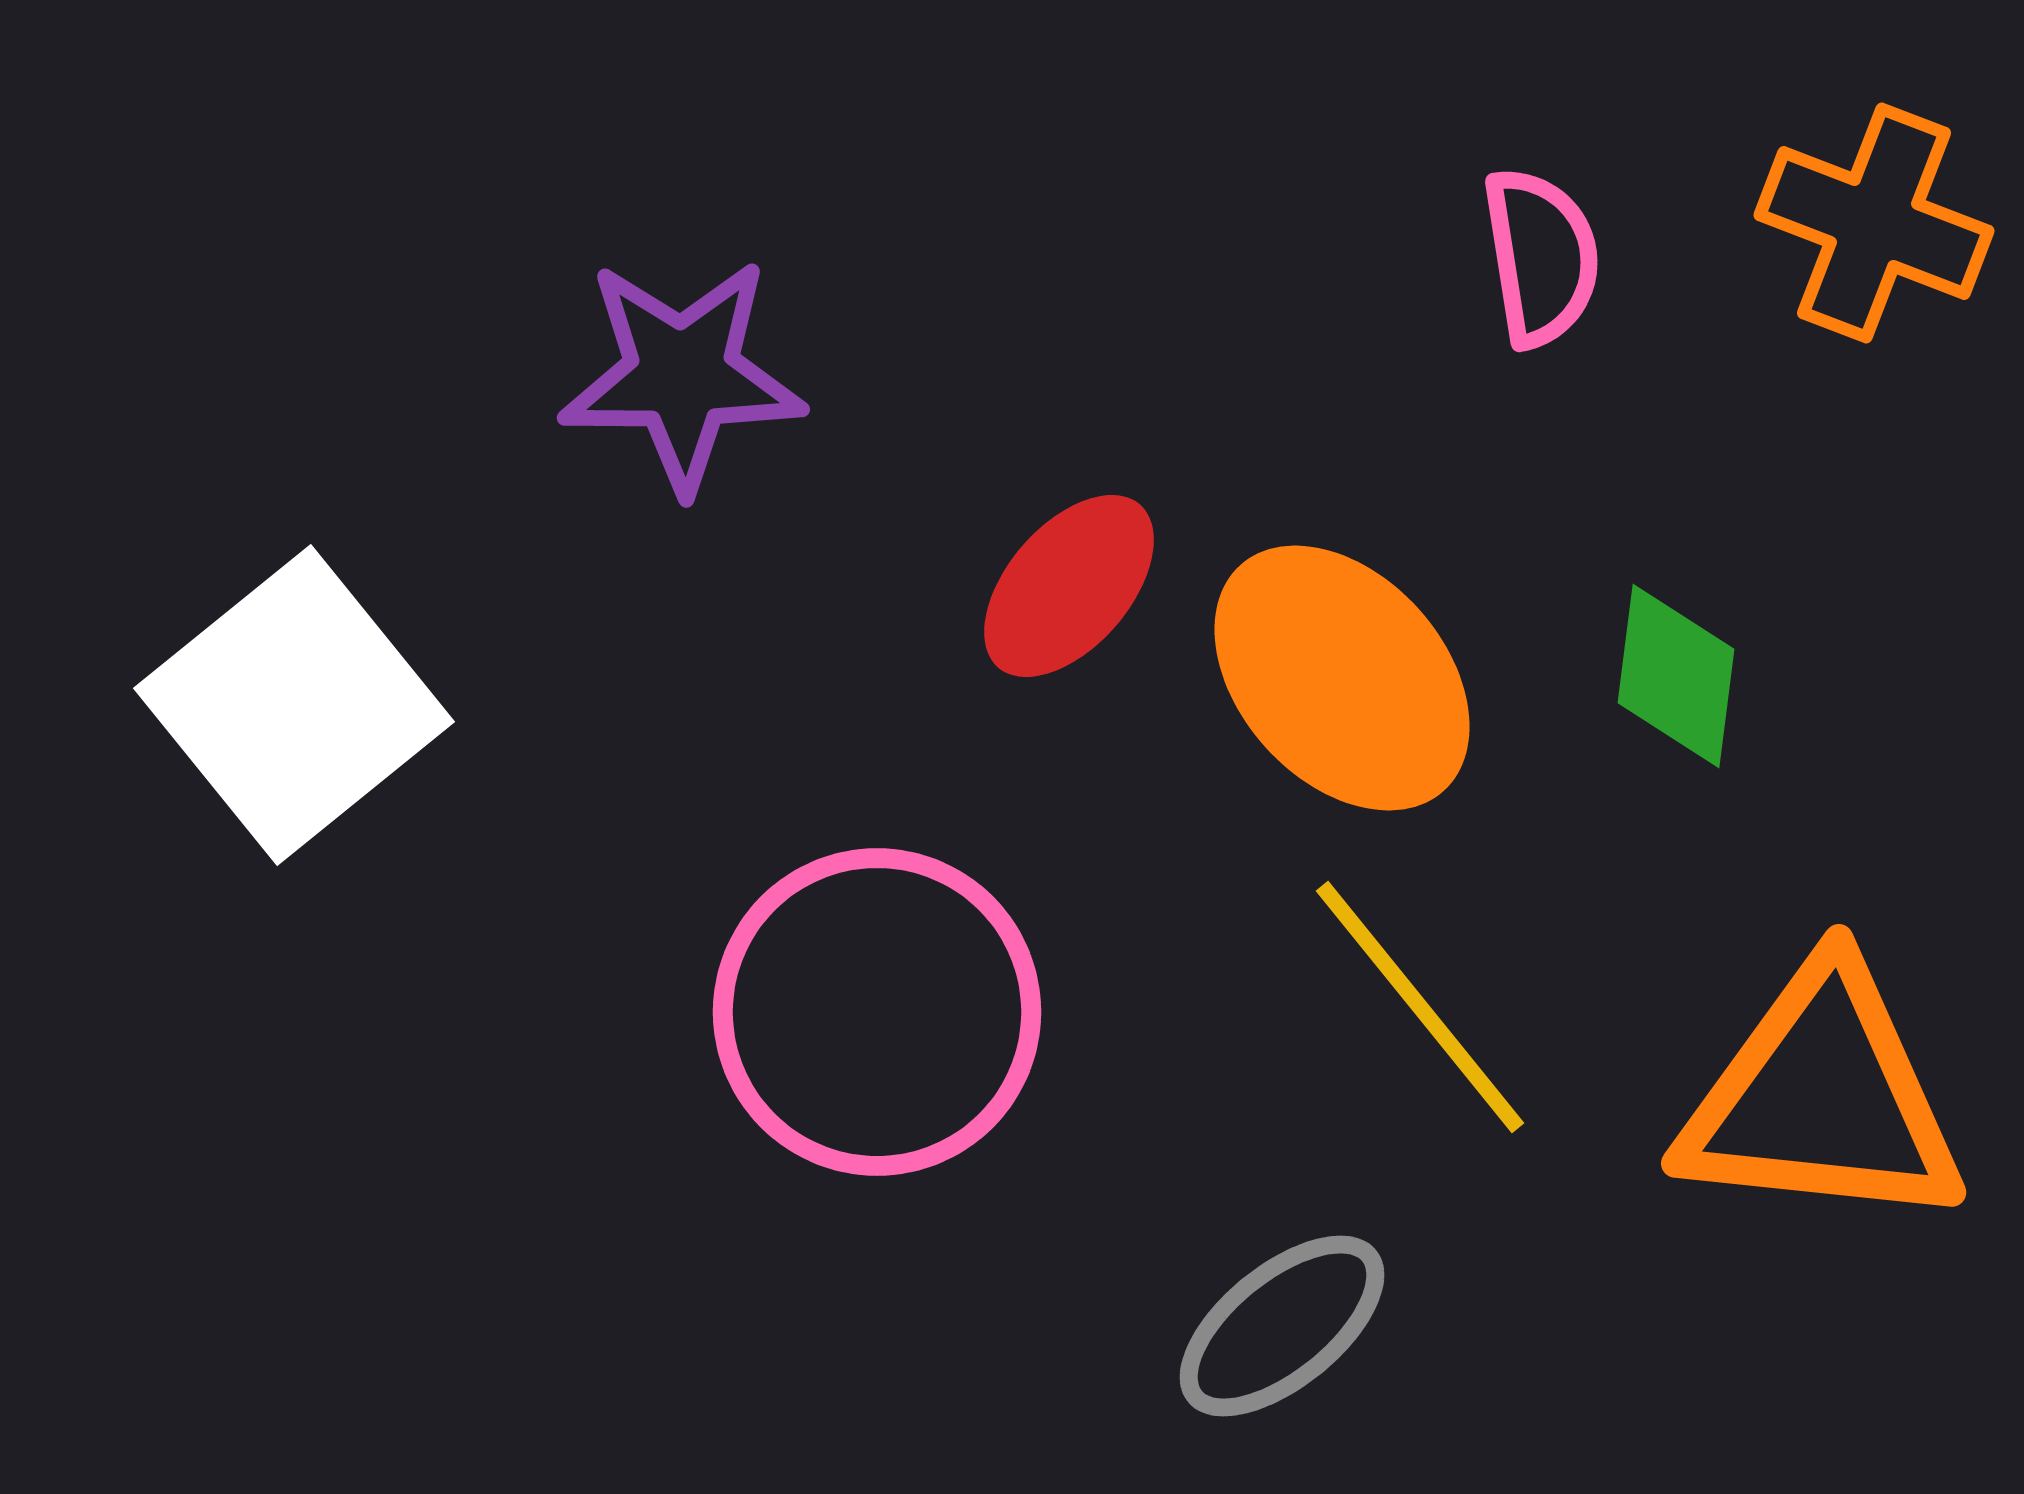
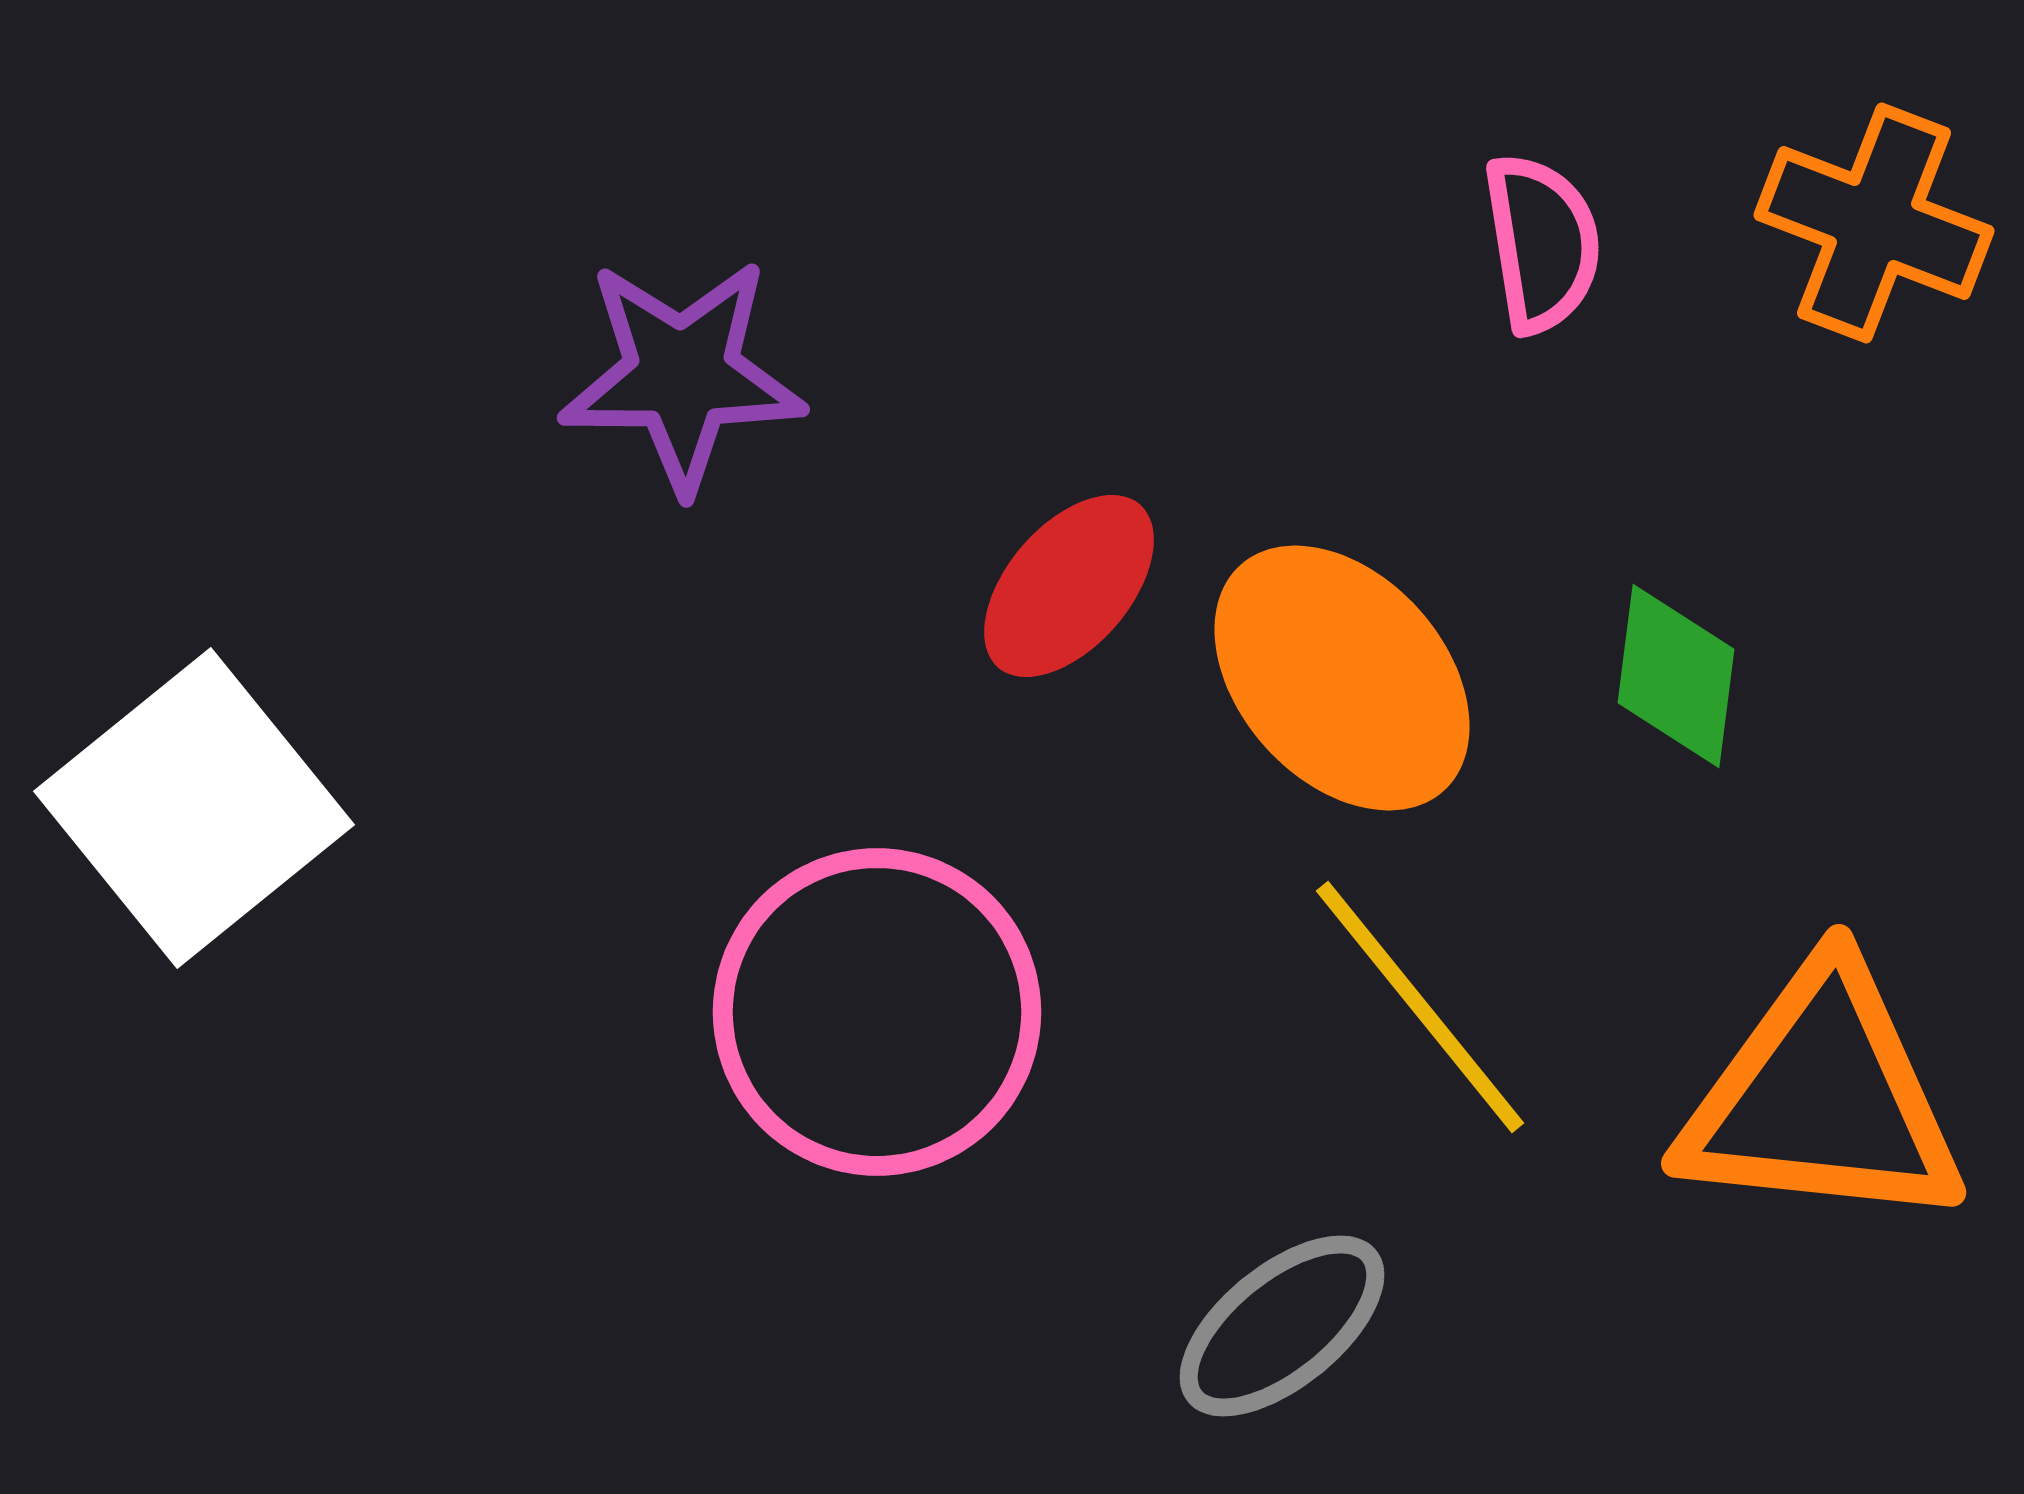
pink semicircle: moved 1 px right, 14 px up
white square: moved 100 px left, 103 px down
